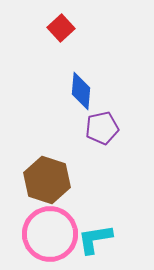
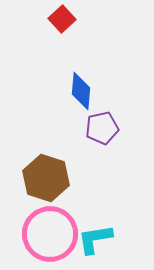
red square: moved 1 px right, 9 px up
brown hexagon: moved 1 px left, 2 px up
